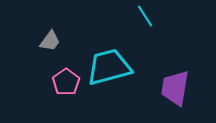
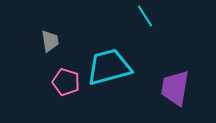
gray trapezoid: rotated 45 degrees counterclockwise
pink pentagon: rotated 20 degrees counterclockwise
